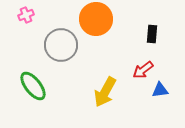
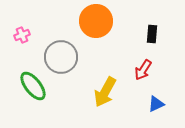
pink cross: moved 4 px left, 20 px down
orange circle: moved 2 px down
gray circle: moved 12 px down
red arrow: rotated 20 degrees counterclockwise
blue triangle: moved 4 px left, 14 px down; rotated 18 degrees counterclockwise
